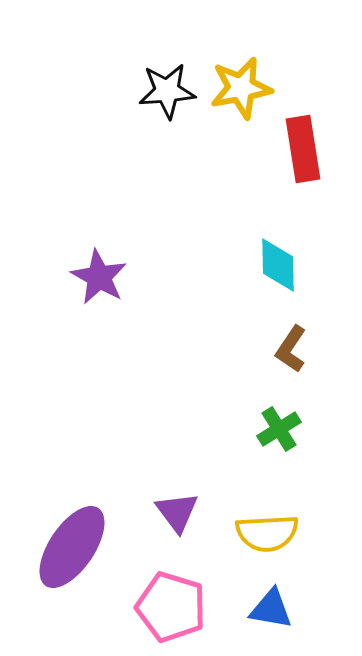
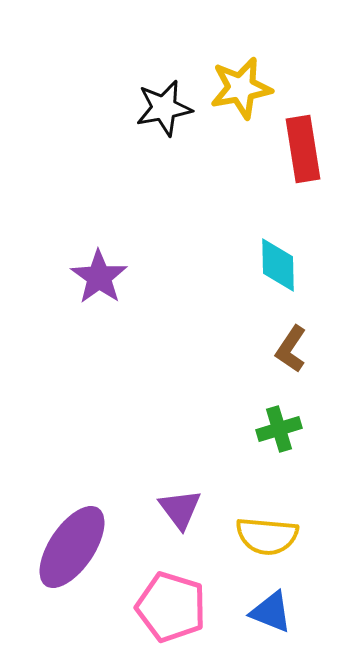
black star: moved 3 px left, 17 px down; rotated 6 degrees counterclockwise
purple star: rotated 6 degrees clockwise
green cross: rotated 15 degrees clockwise
purple triangle: moved 3 px right, 3 px up
yellow semicircle: moved 3 px down; rotated 8 degrees clockwise
blue triangle: moved 3 px down; rotated 12 degrees clockwise
